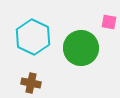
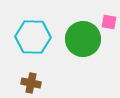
cyan hexagon: rotated 24 degrees counterclockwise
green circle: moved 2 px right, 9 px up
